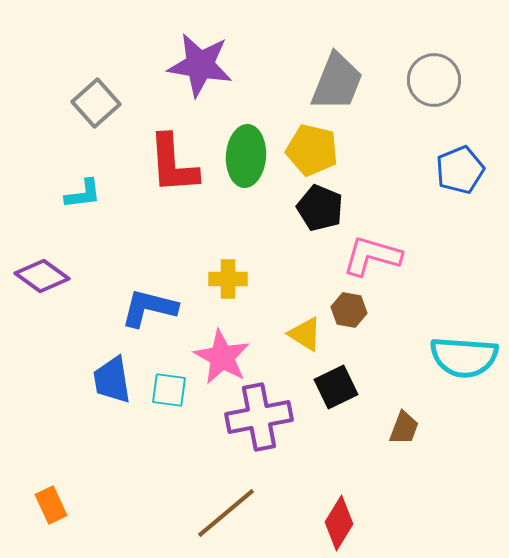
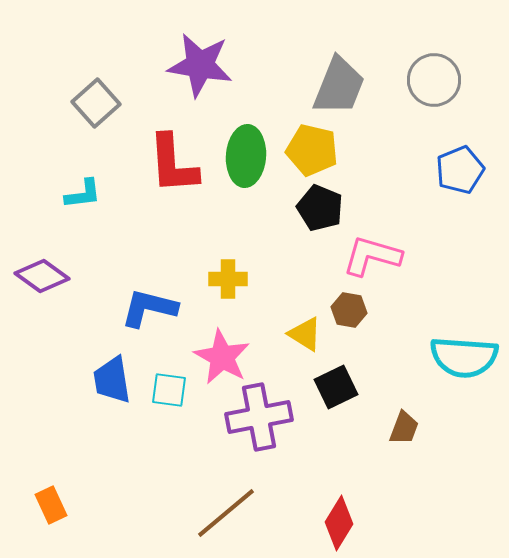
gray trapezoid: moved 2 px right, 4 px down
